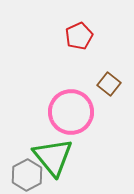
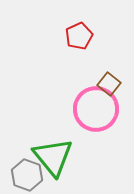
pink circle: moved 25 px right, 3 px up
gray hexagon: rotated 12 degrees counterclockwise
